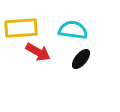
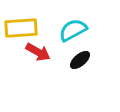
cyan semicircle: rotated 36 degrees counterclockwise
black ellipse: moved 1 px left, 1 px down; rotated 10 degrees clockwise
